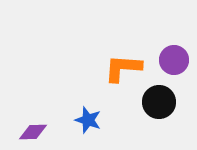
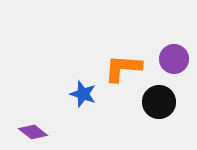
purple circle: moved 1 px up
blue star: moved 5 px left, 26 px up
purple diamond: rotated 40 degrees clockwise
